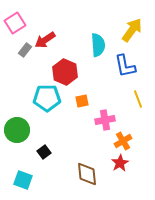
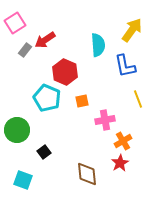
cyan pentagon: rotated 24 degrees clockwise
